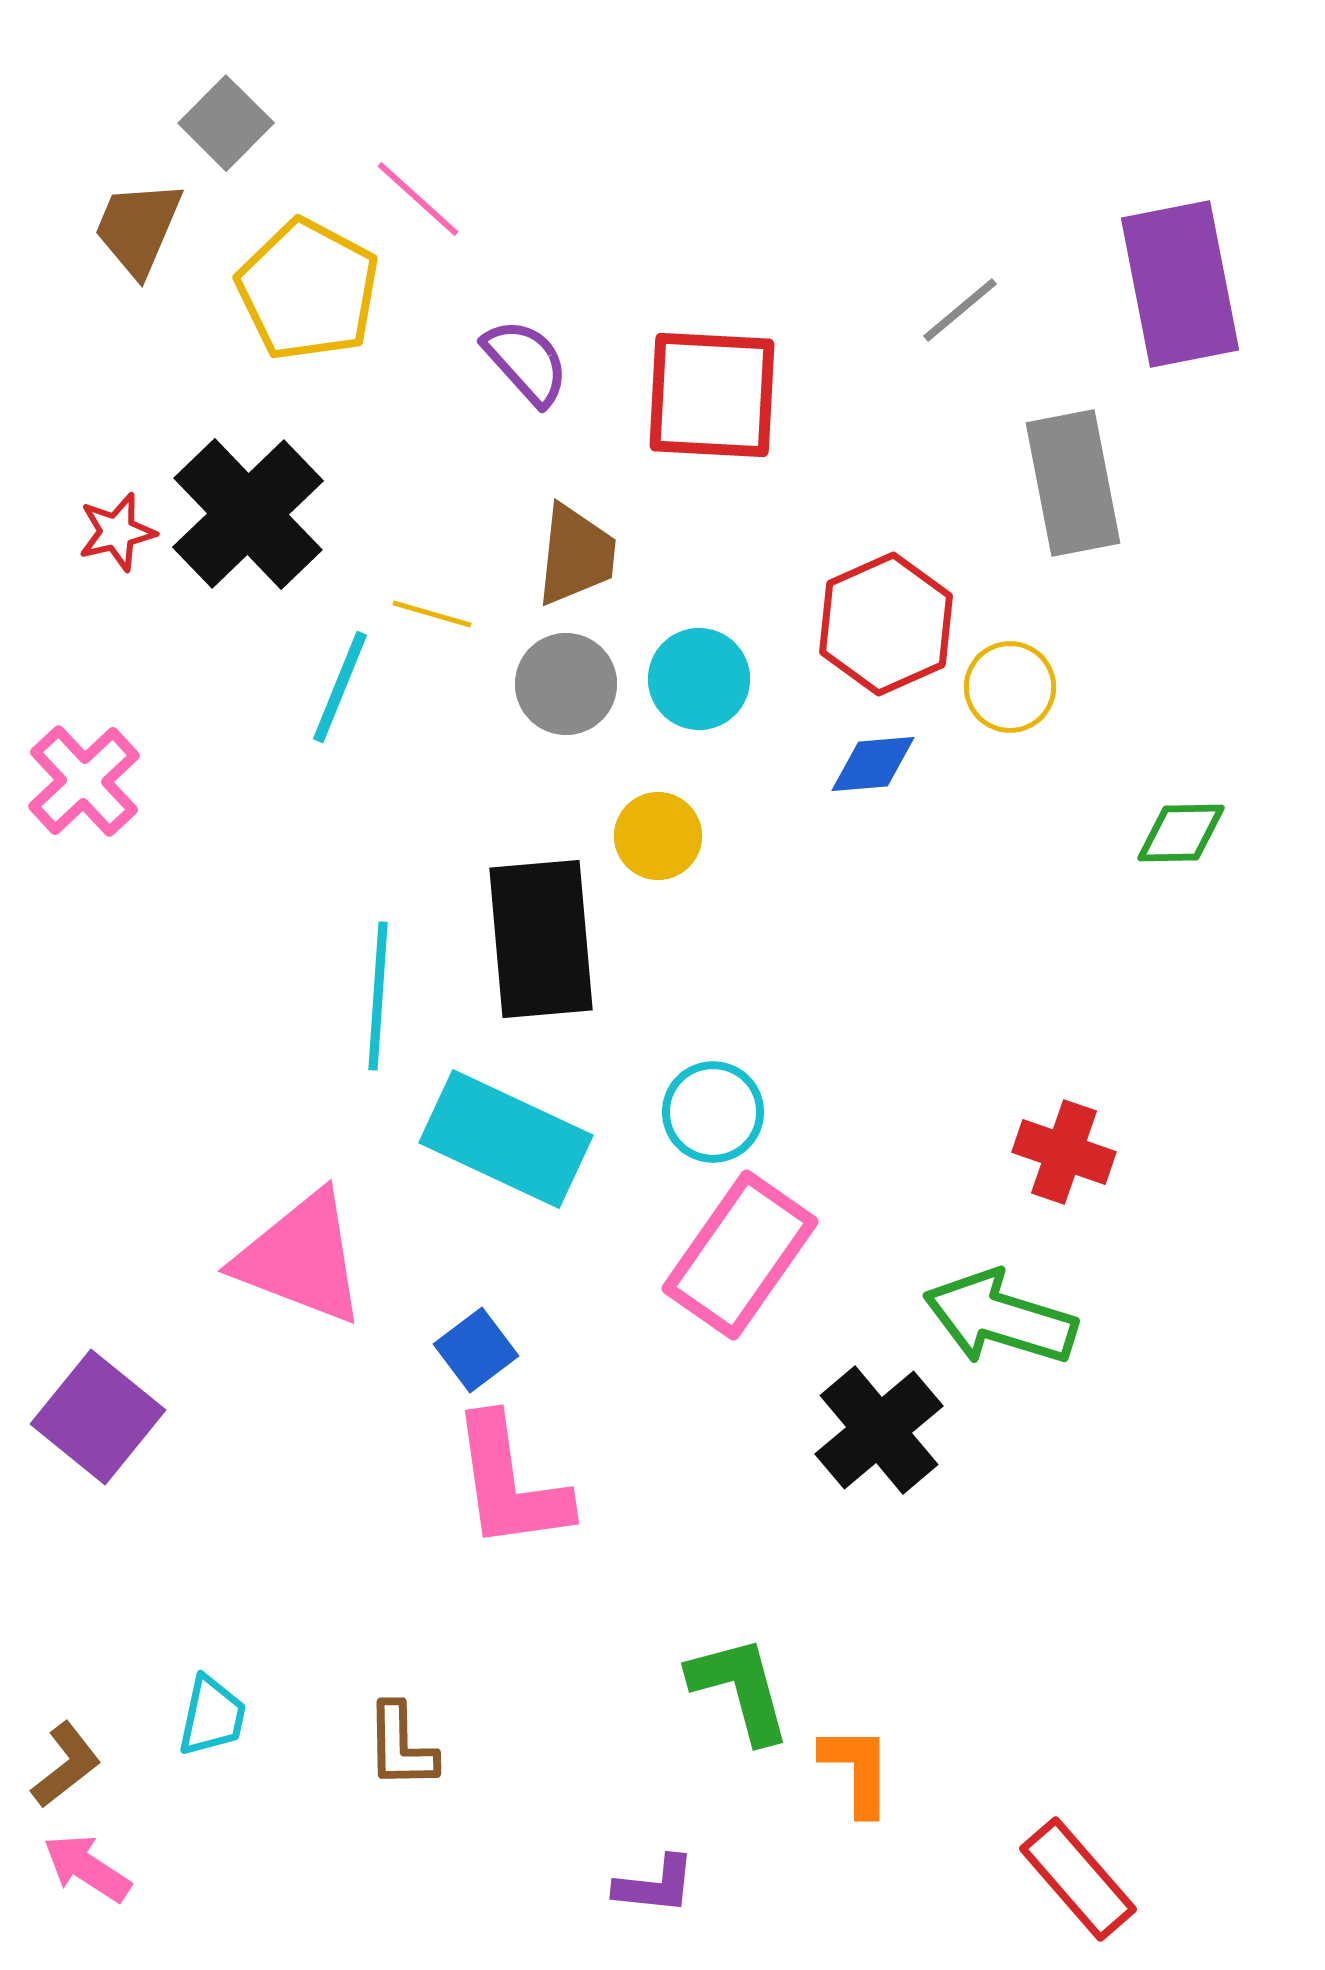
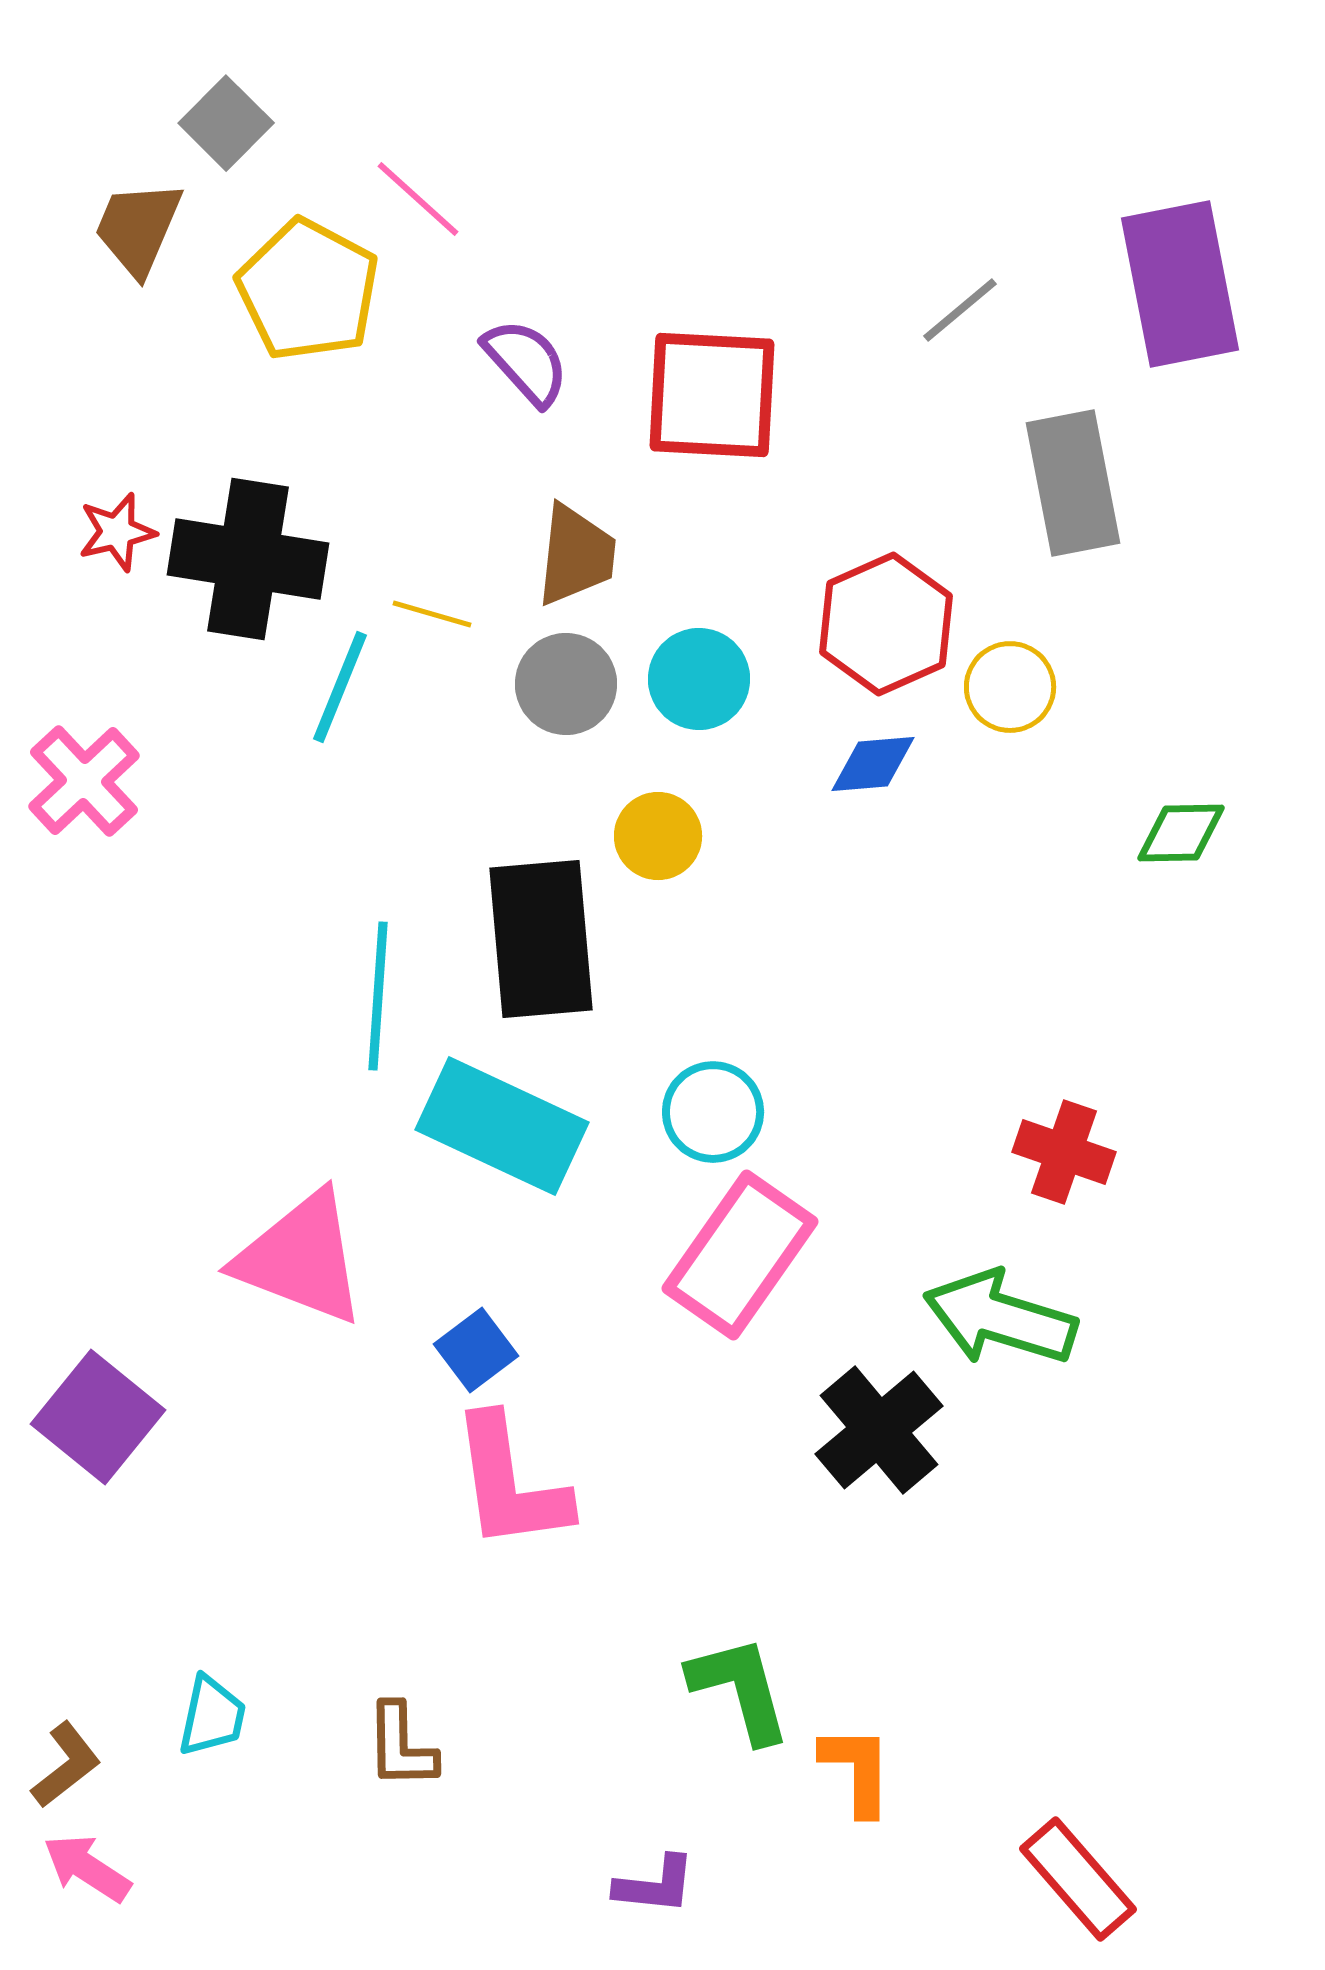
black cross at (248, 514): moved 45 px down; rotated 37 degrees counterclockwise
cyan rectangle at (506, 1139): moved 4 px left, 13 px up
